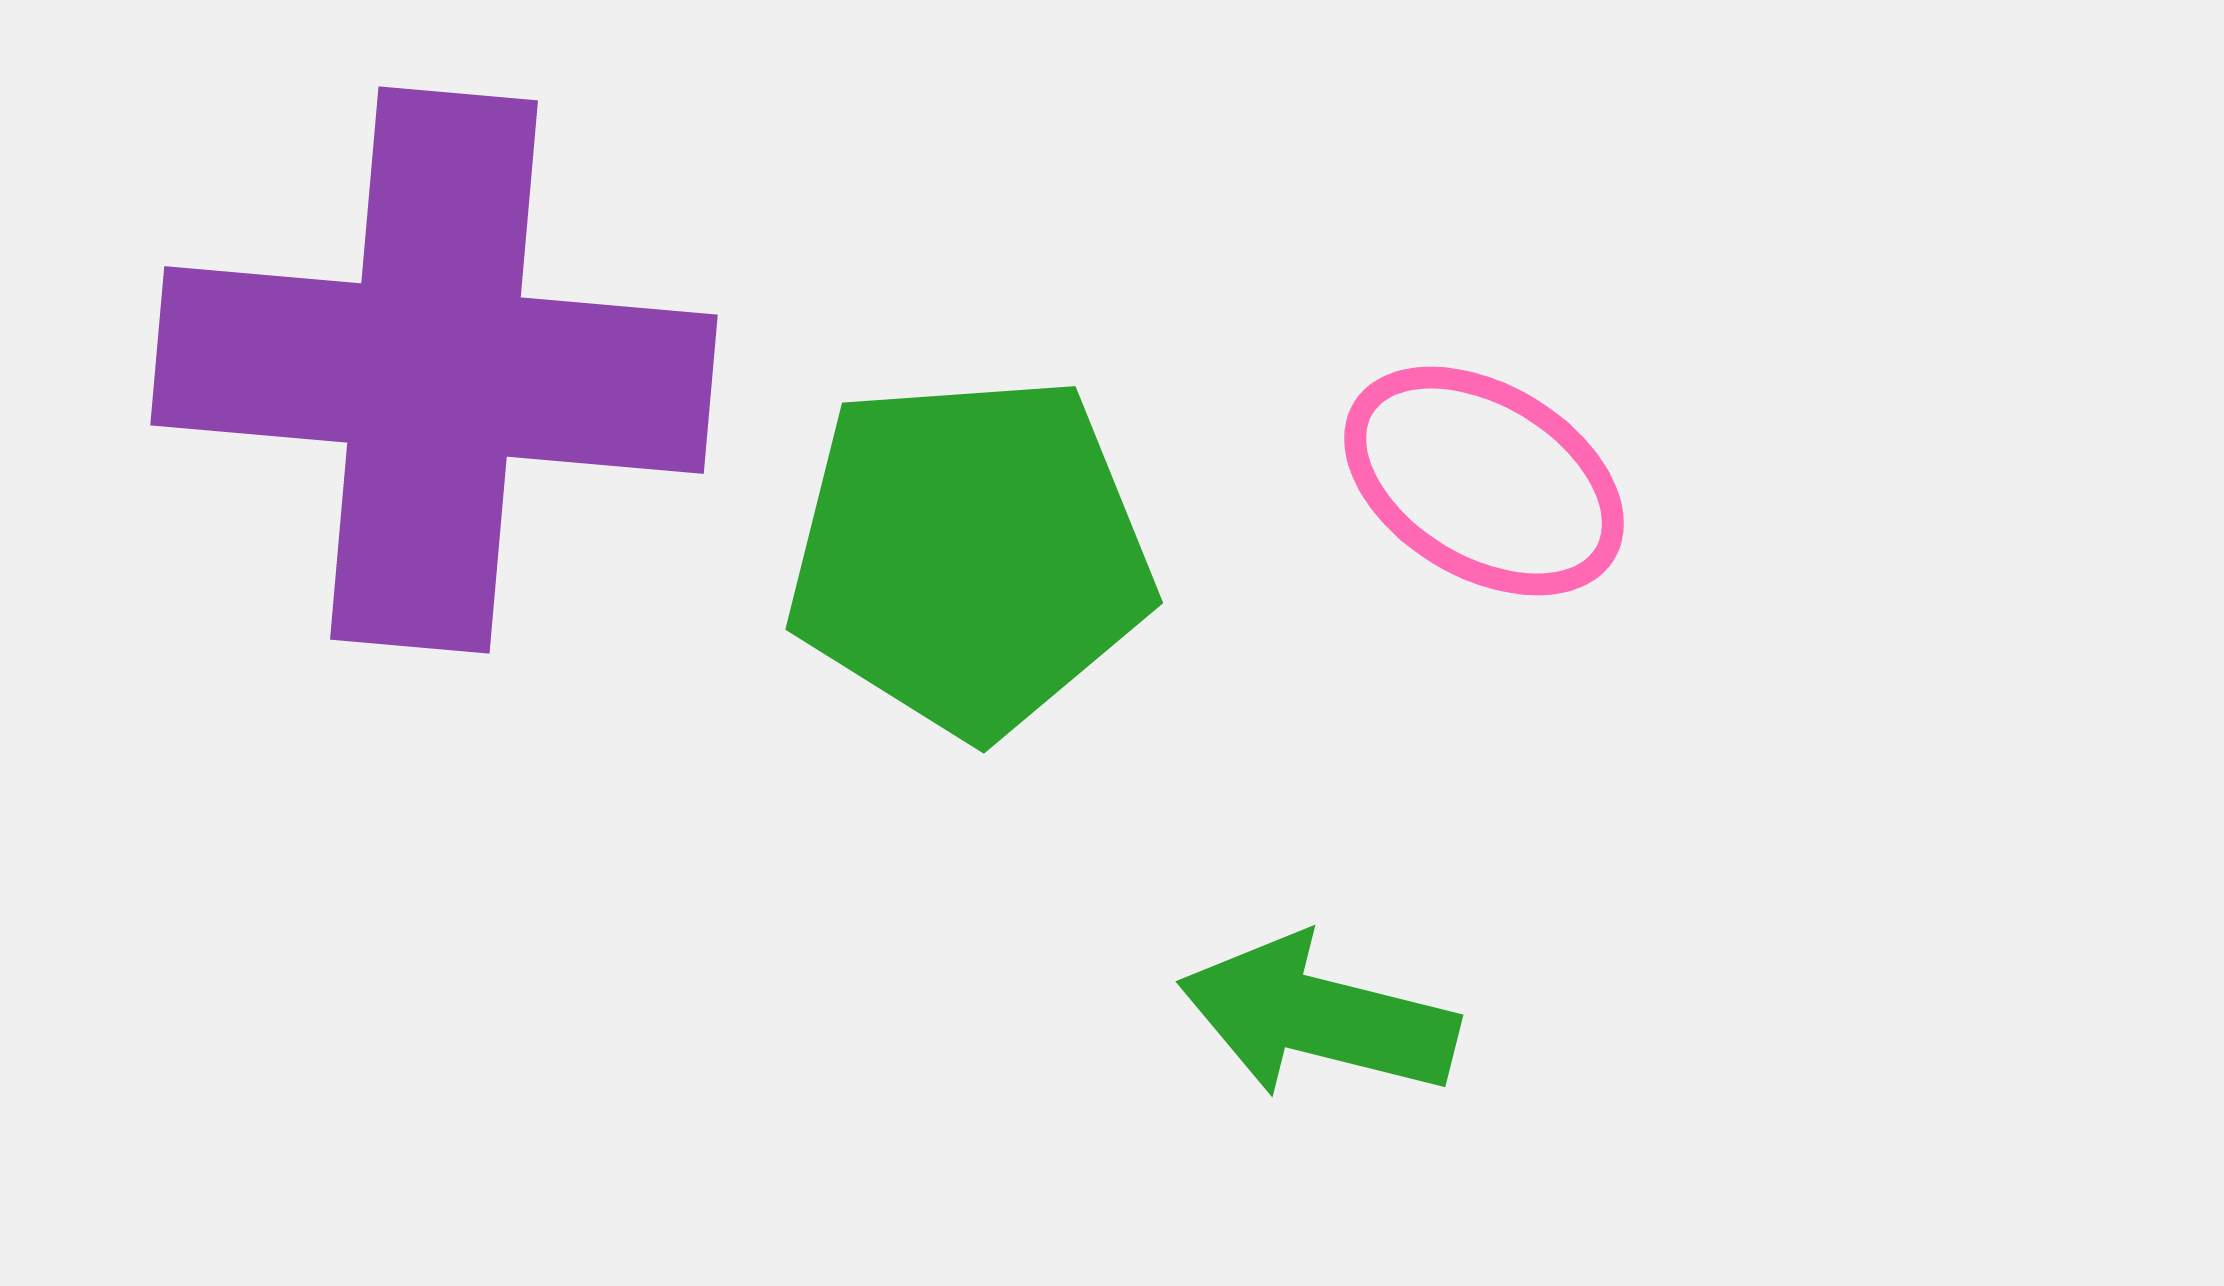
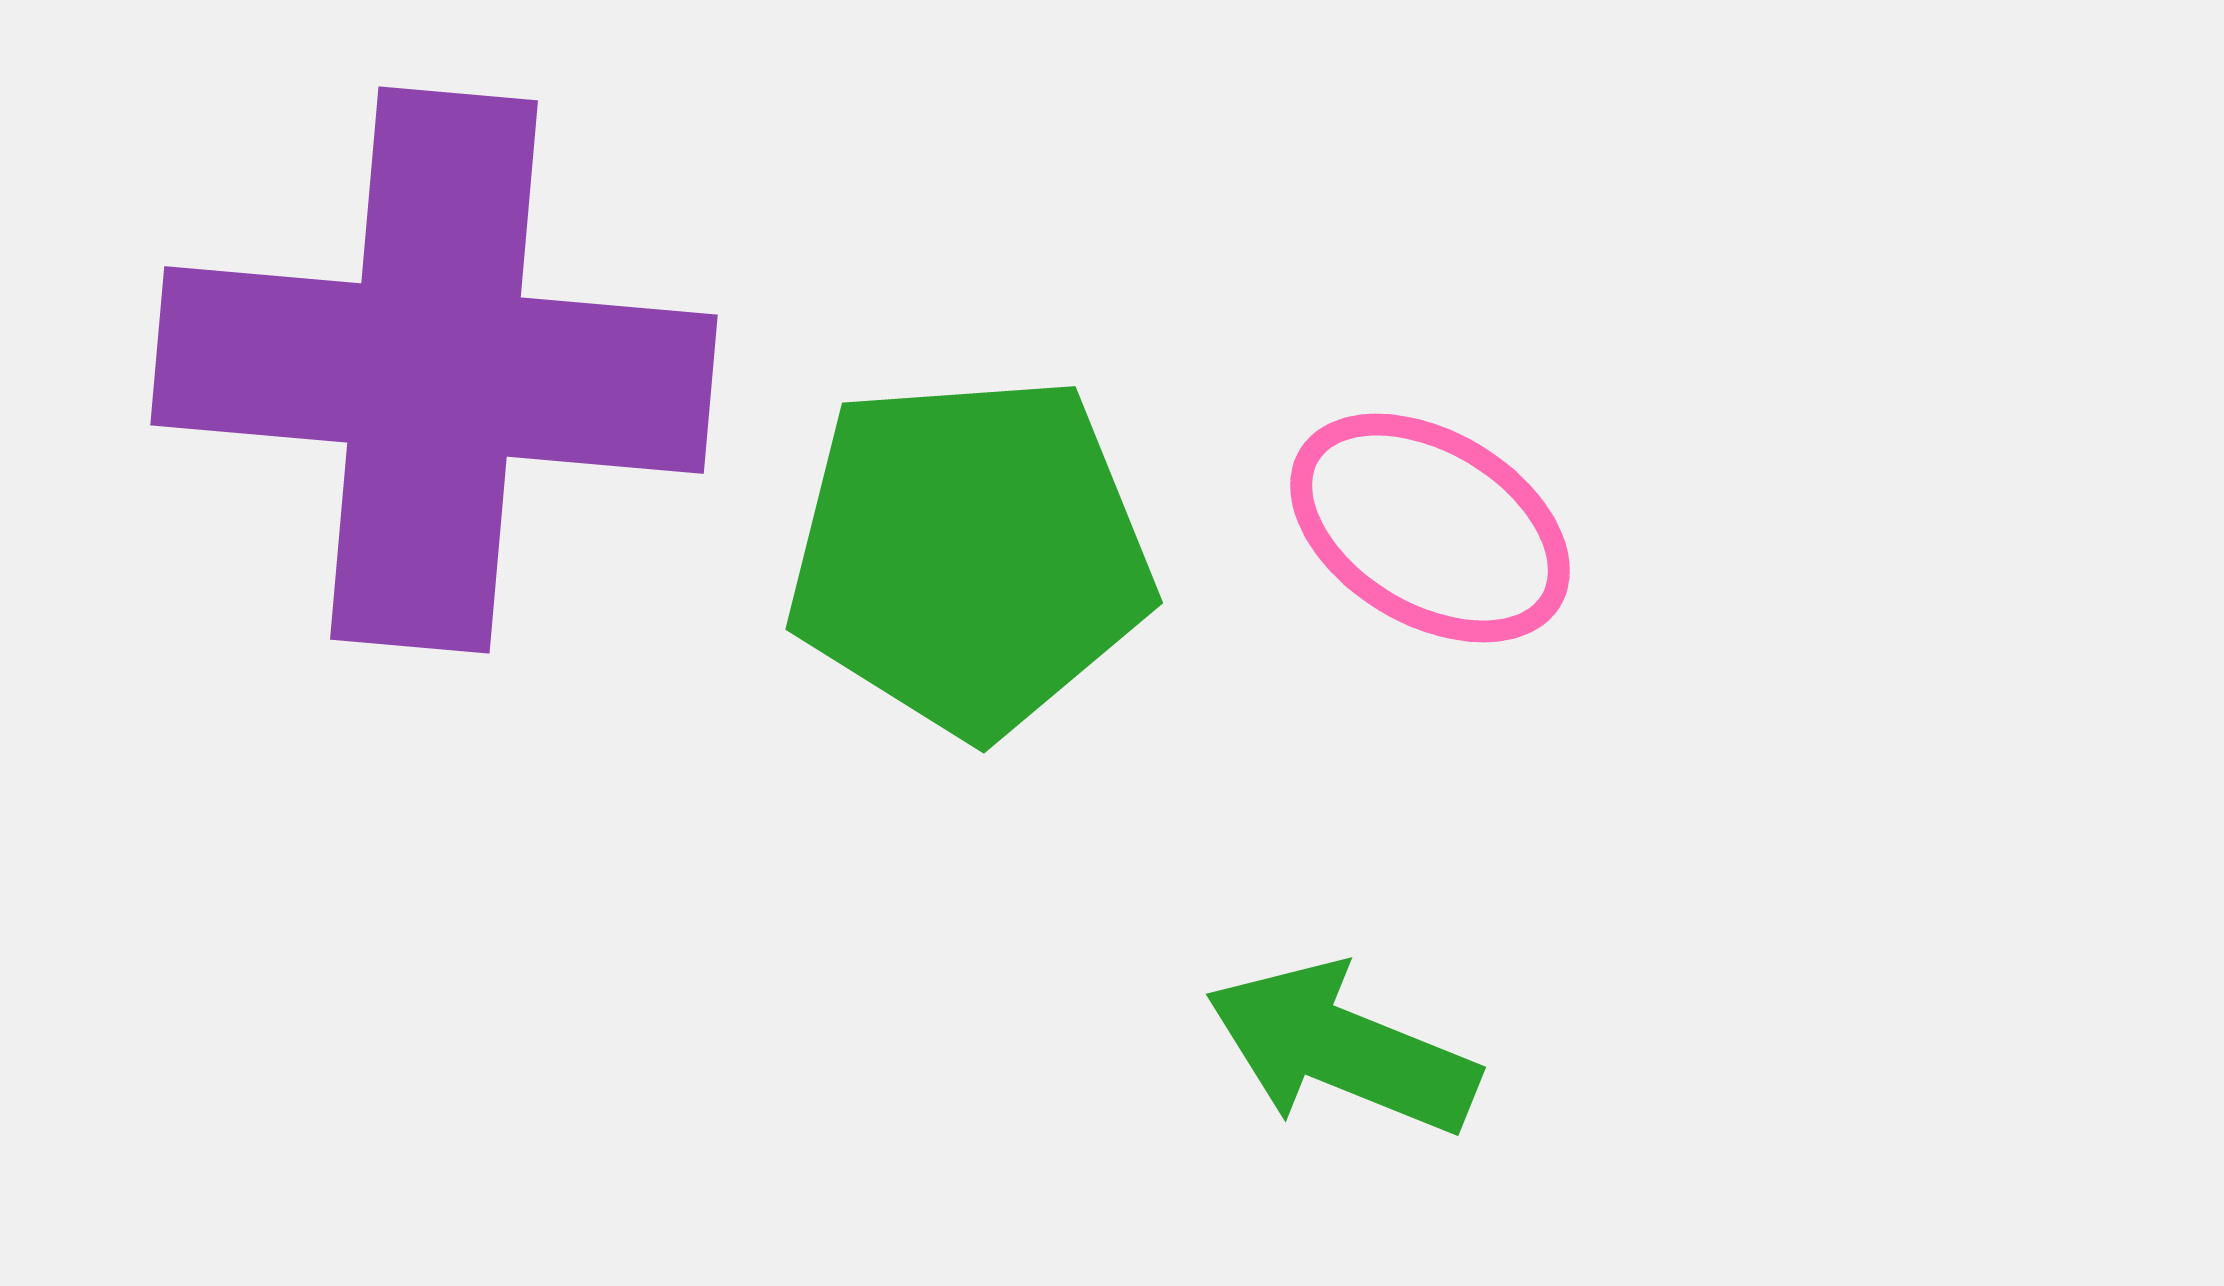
pink ellipse: moved 54 px left, 47 px down
green arrow: moved 24 px right, 32 px down; rotated 8 degrees clockwise
